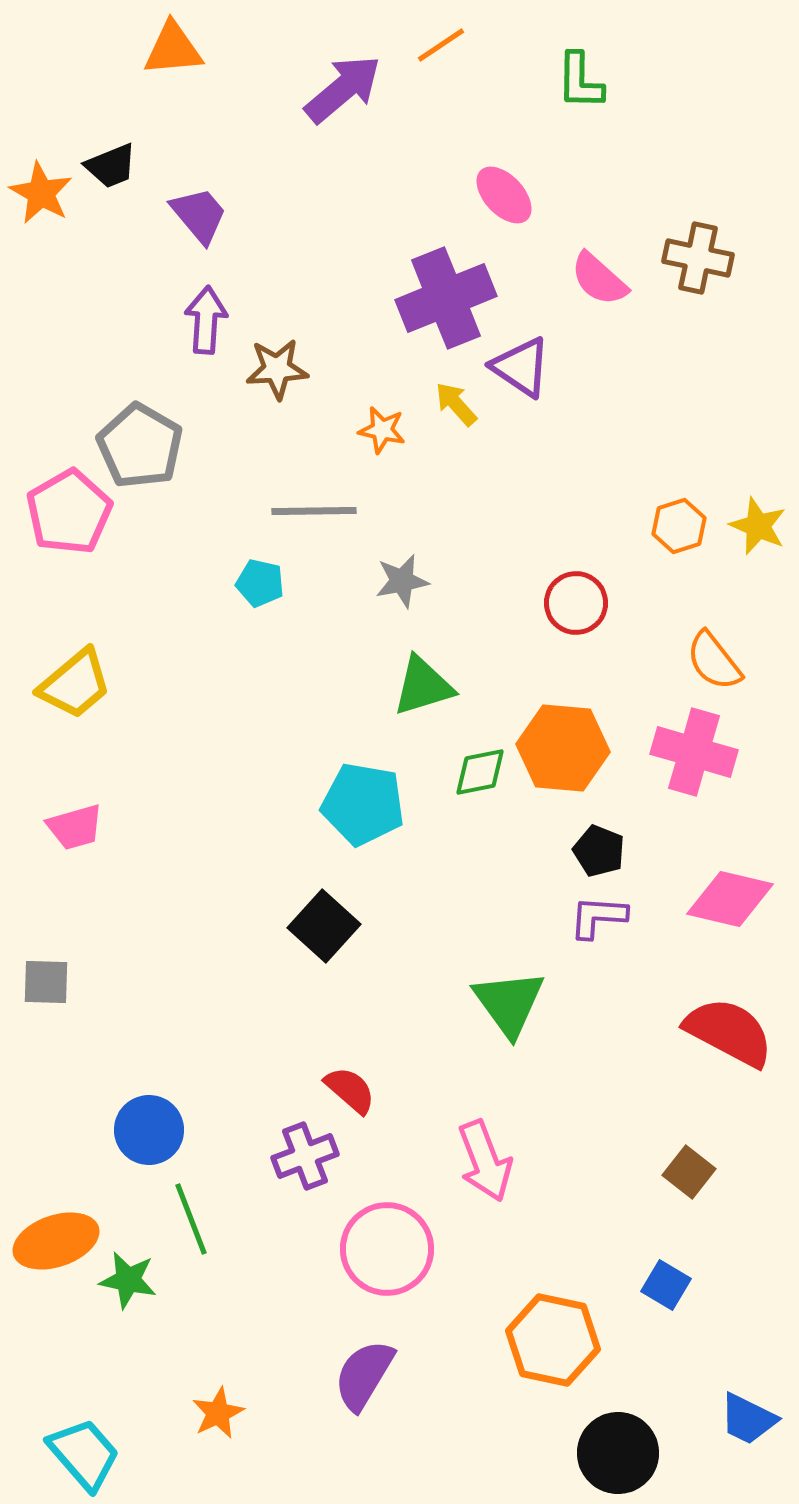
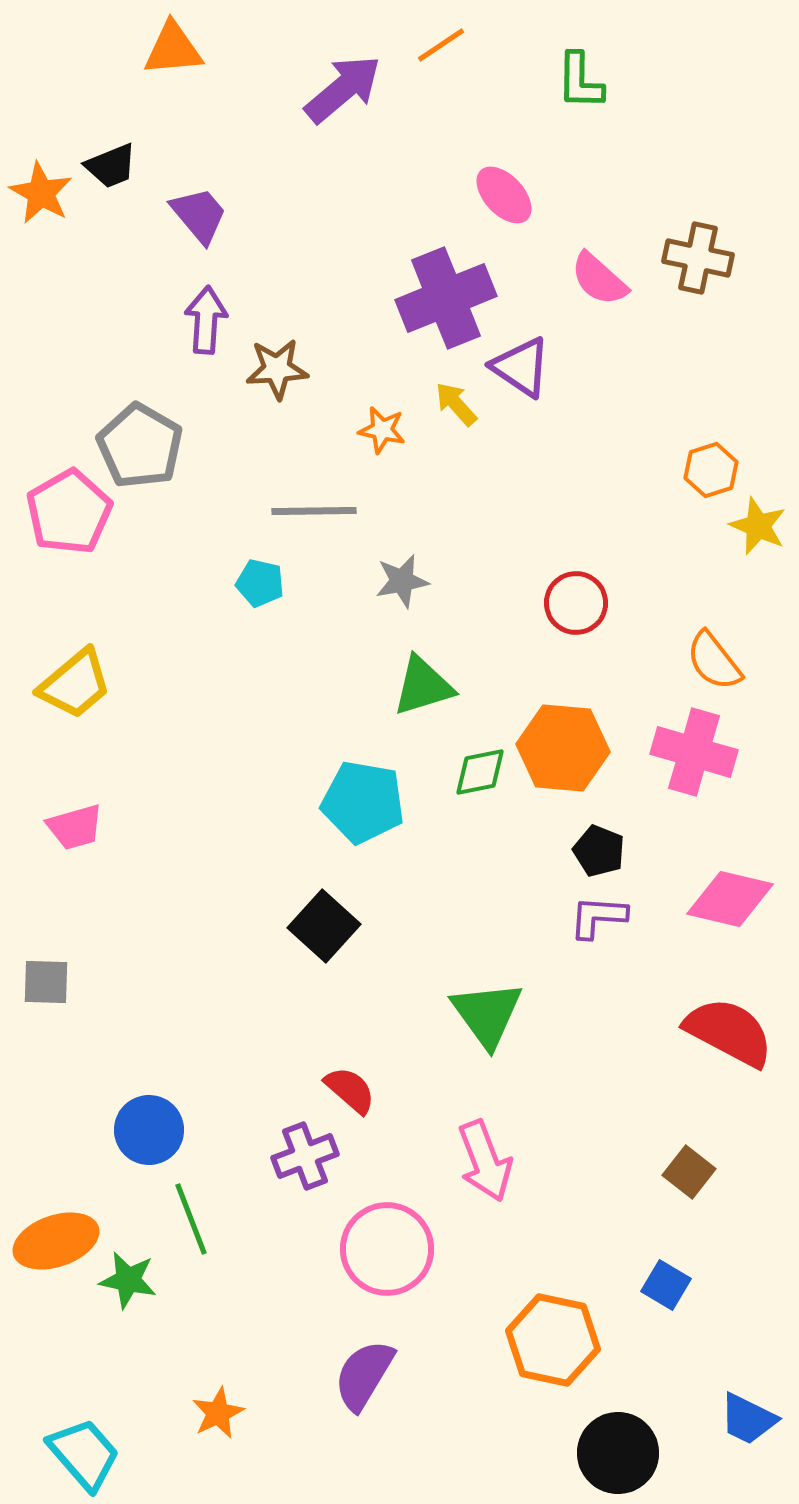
orange hexagon at (679, 526): moved 32 px right, 56 px up
cyan pentagon at (363, 804): moved 2 px up
green triangle at (509, 1003): moved 22 px left, 11 px down
